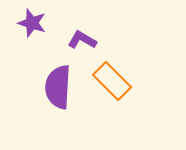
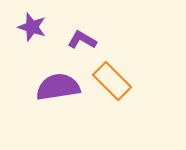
purple star: moved 4 px down
purple semicircle: rotated 78 degrees clockwise
